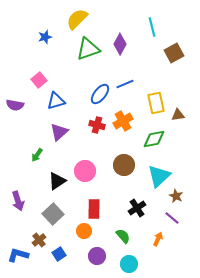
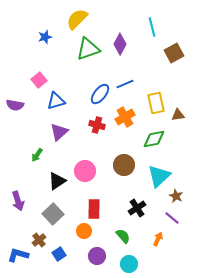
orange cross: moved 2 px right, 4 px up
